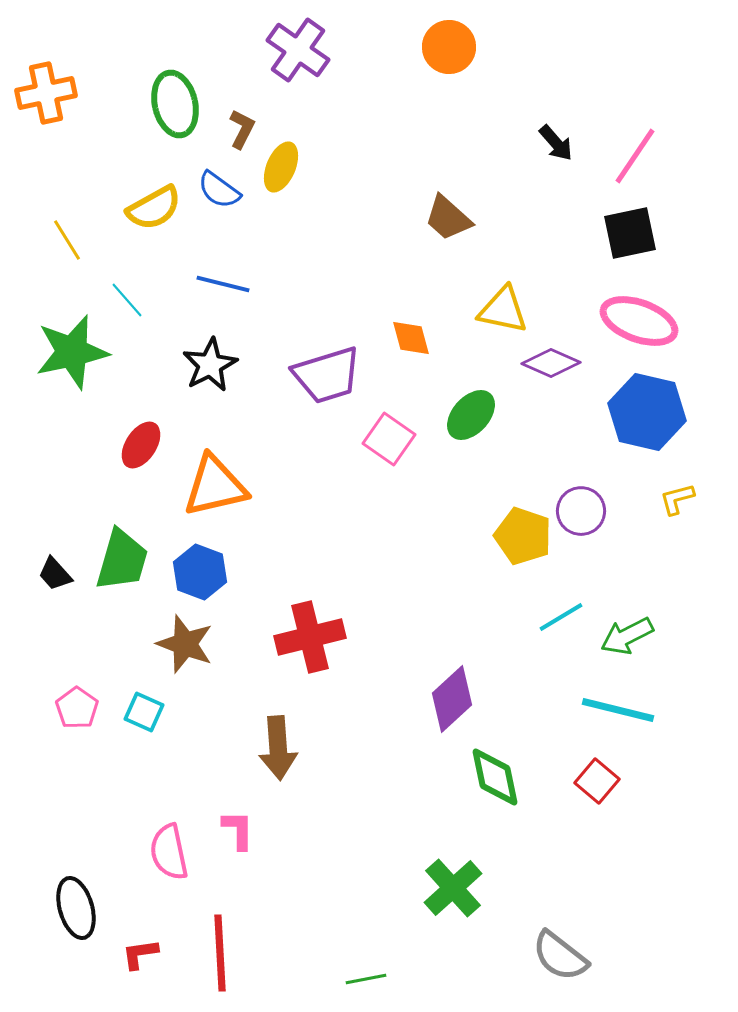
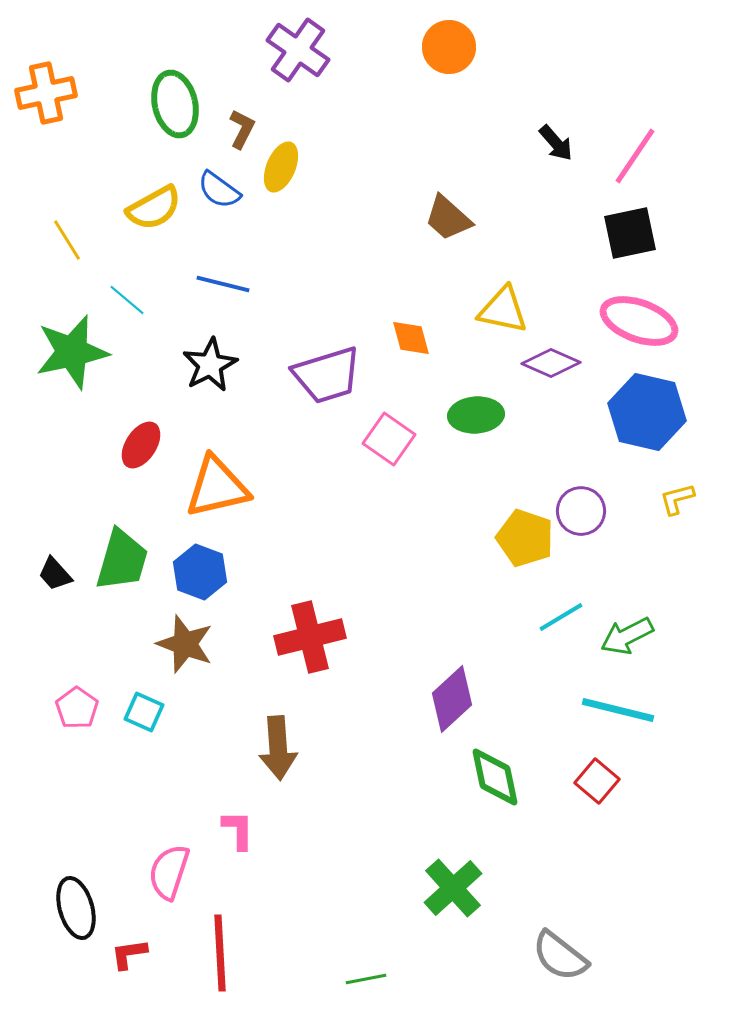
cyan line at (127, 300): rotated 9 degrees counterclockwise
green ellipse at (471, 415): moved 5 px right; rotated 44 degrees clockwise
orange triangle at (215, 486): moved 2 px right, 1 px down
yellow pentagon at (523, 536): moved 2 px right, 2 px down
pink semicircle at (169, 852): moved 20 px down; rotated 30 degrees clockwise
red L-shape at (140, 954): moved 11 px left
